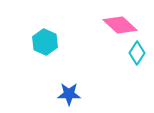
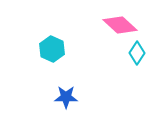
cyan hexagon: moved 7 px right, 7 px down
blue star: moved 3 px left, 3 px down
